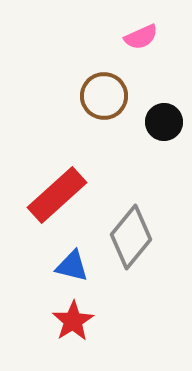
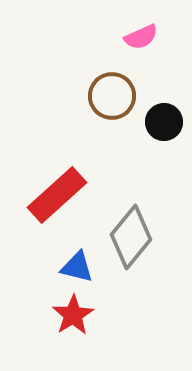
brown circle: moved 8 px right
blue triangle: moved 5 px right, 1 px down
red star: moved 6 px up
